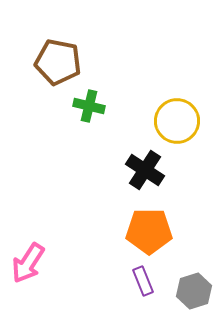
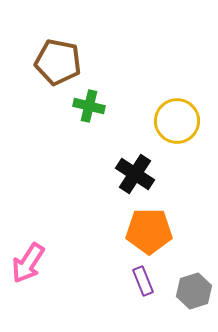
black cross: moved 10 px left, 4 px down
